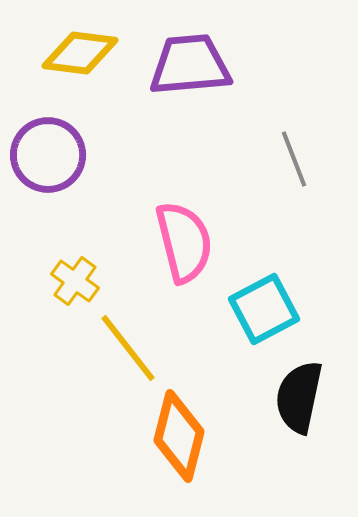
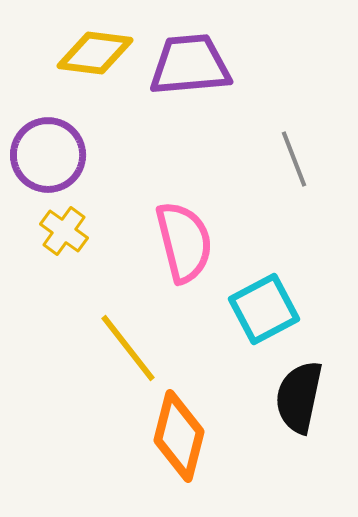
yellow diamond: moved 15 px right
yellow cross: moved 11 px left, 50 px up
